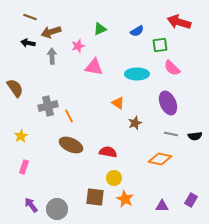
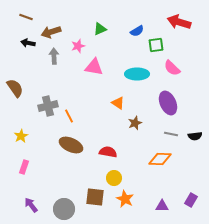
brown line: moved 4 px left
green square: moved 4 px left
gray arrow: moved 2 px right
orange diamond: rotated 10 degrees counterclockwise
gray circle: moved 7 px right
